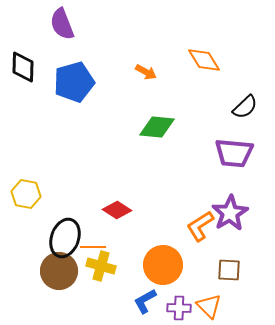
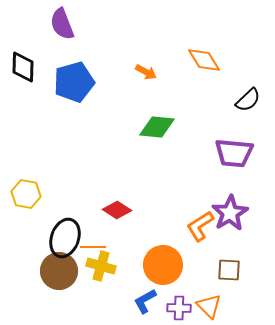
black semicircle: moved 3 px right, 7 px up
